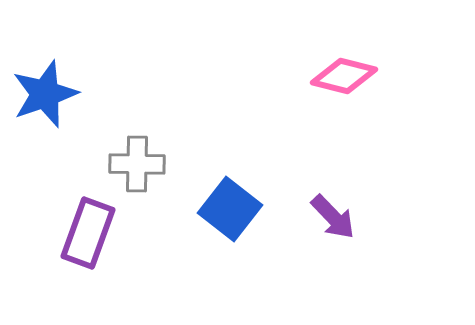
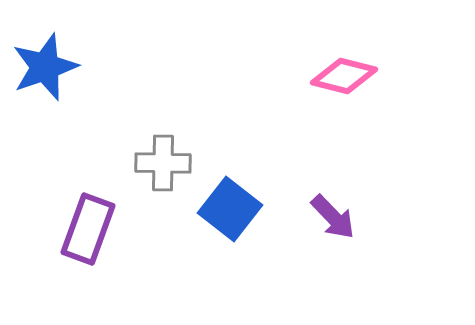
blue star: moved 27 px up
gray cross: moved 26 px right, 1 px up
purple rectangle: moved 4 px up
